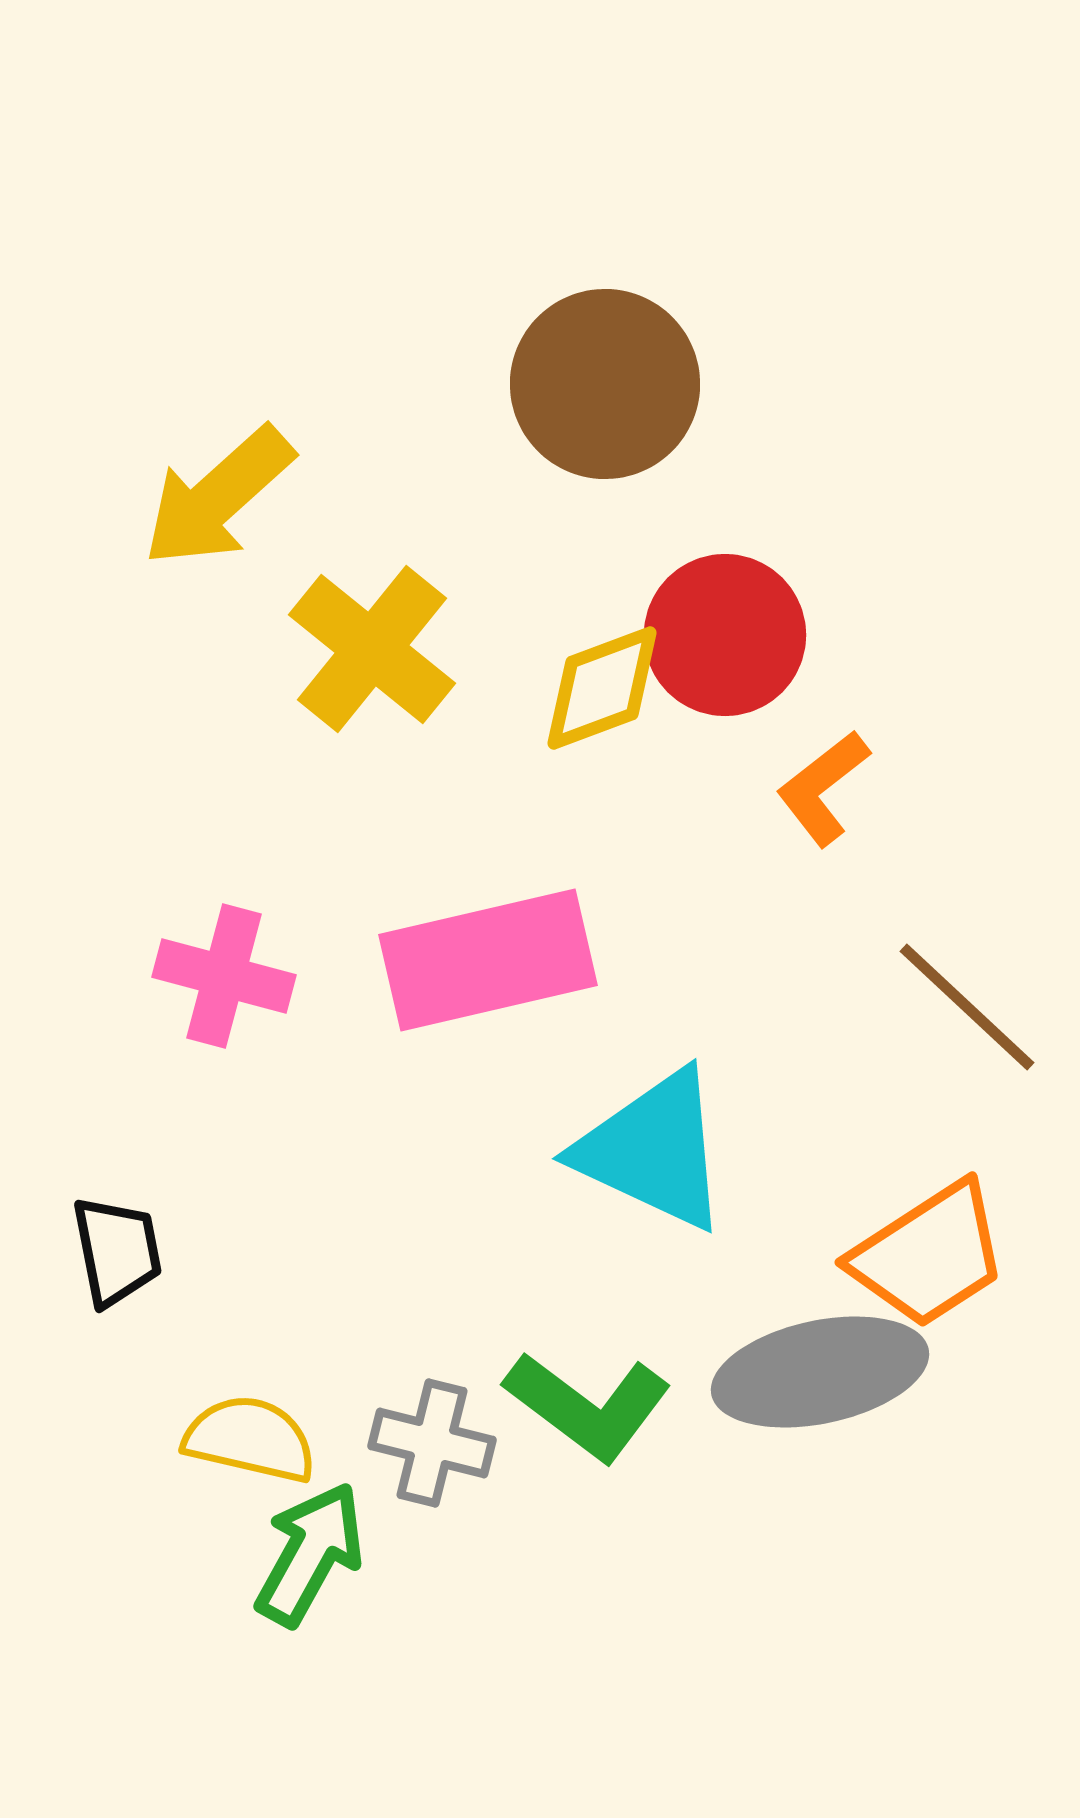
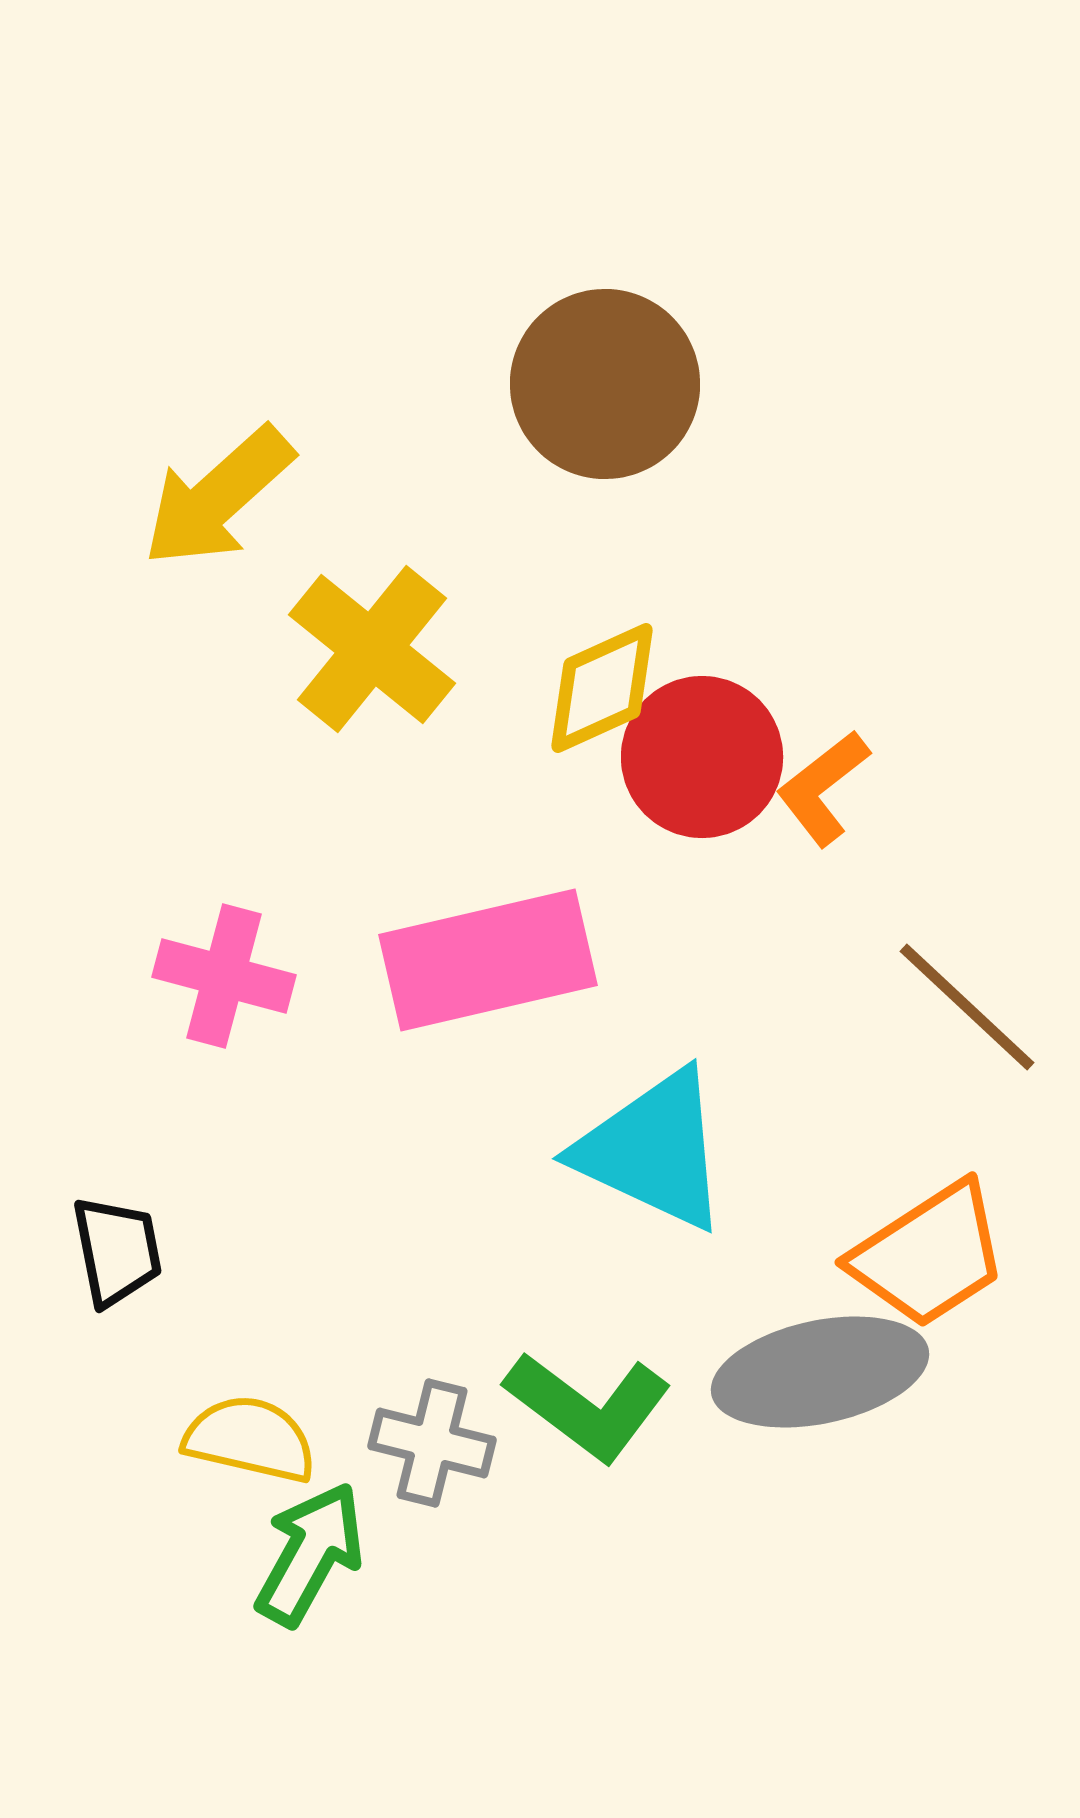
red circle: moved 23 px left, 122 px down
yellow diamond: rotated 4 degrees counterclockwise
